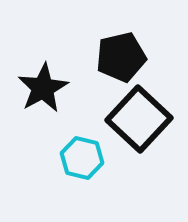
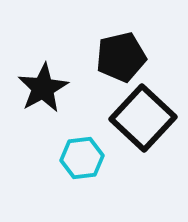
black square: moved 4 px right, 1 px up
cyan hexagon: rotated 21 degrees counterclockwise
